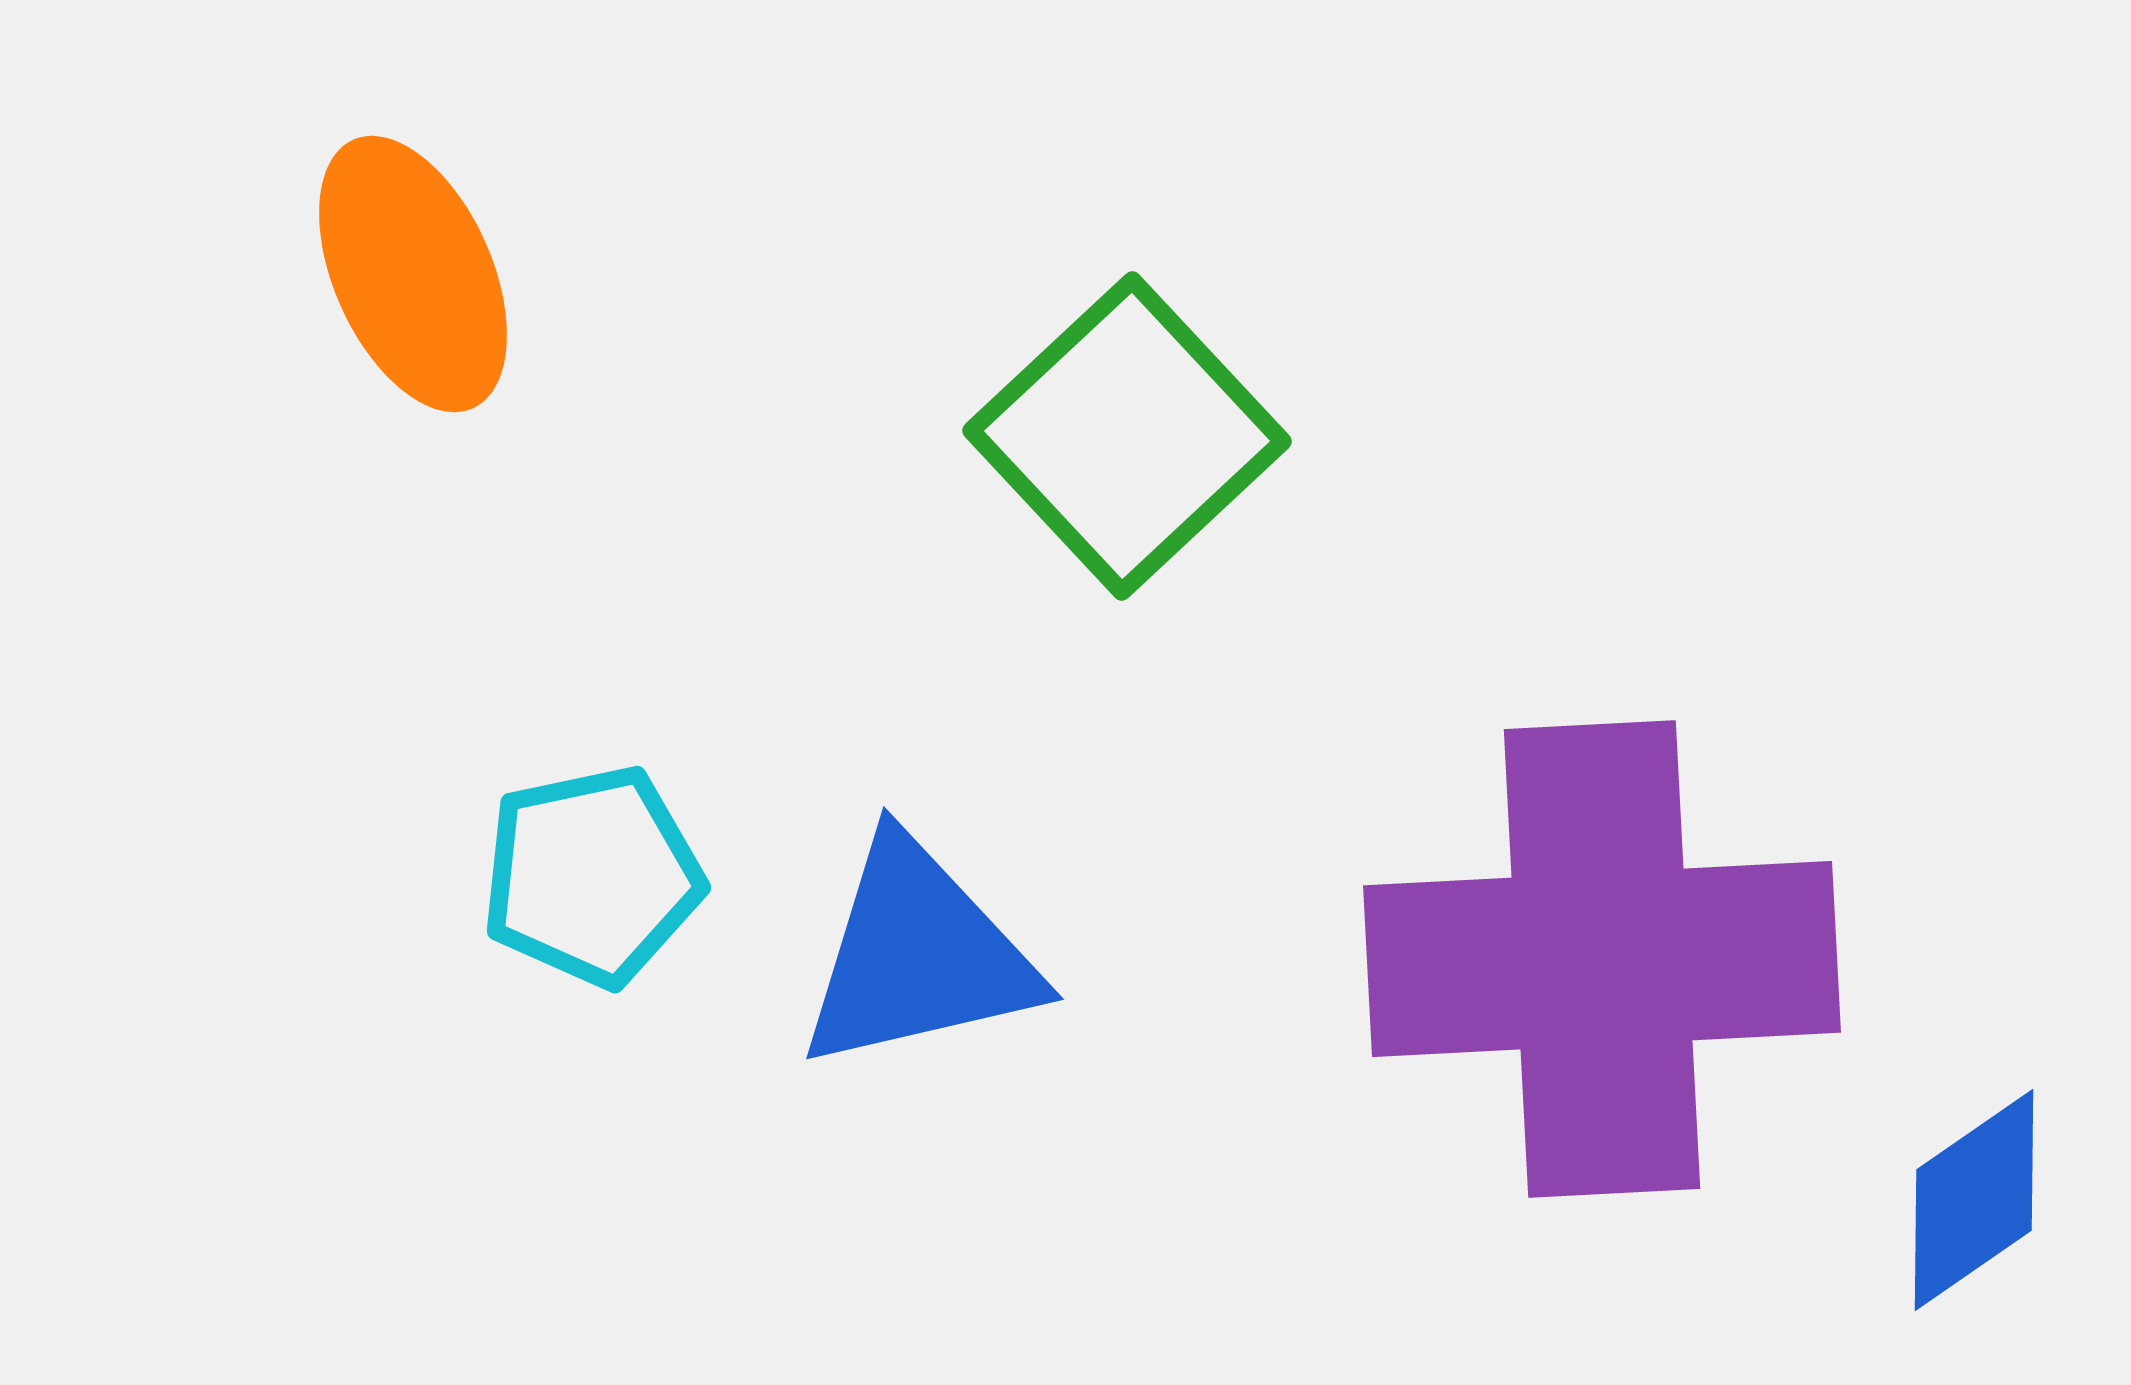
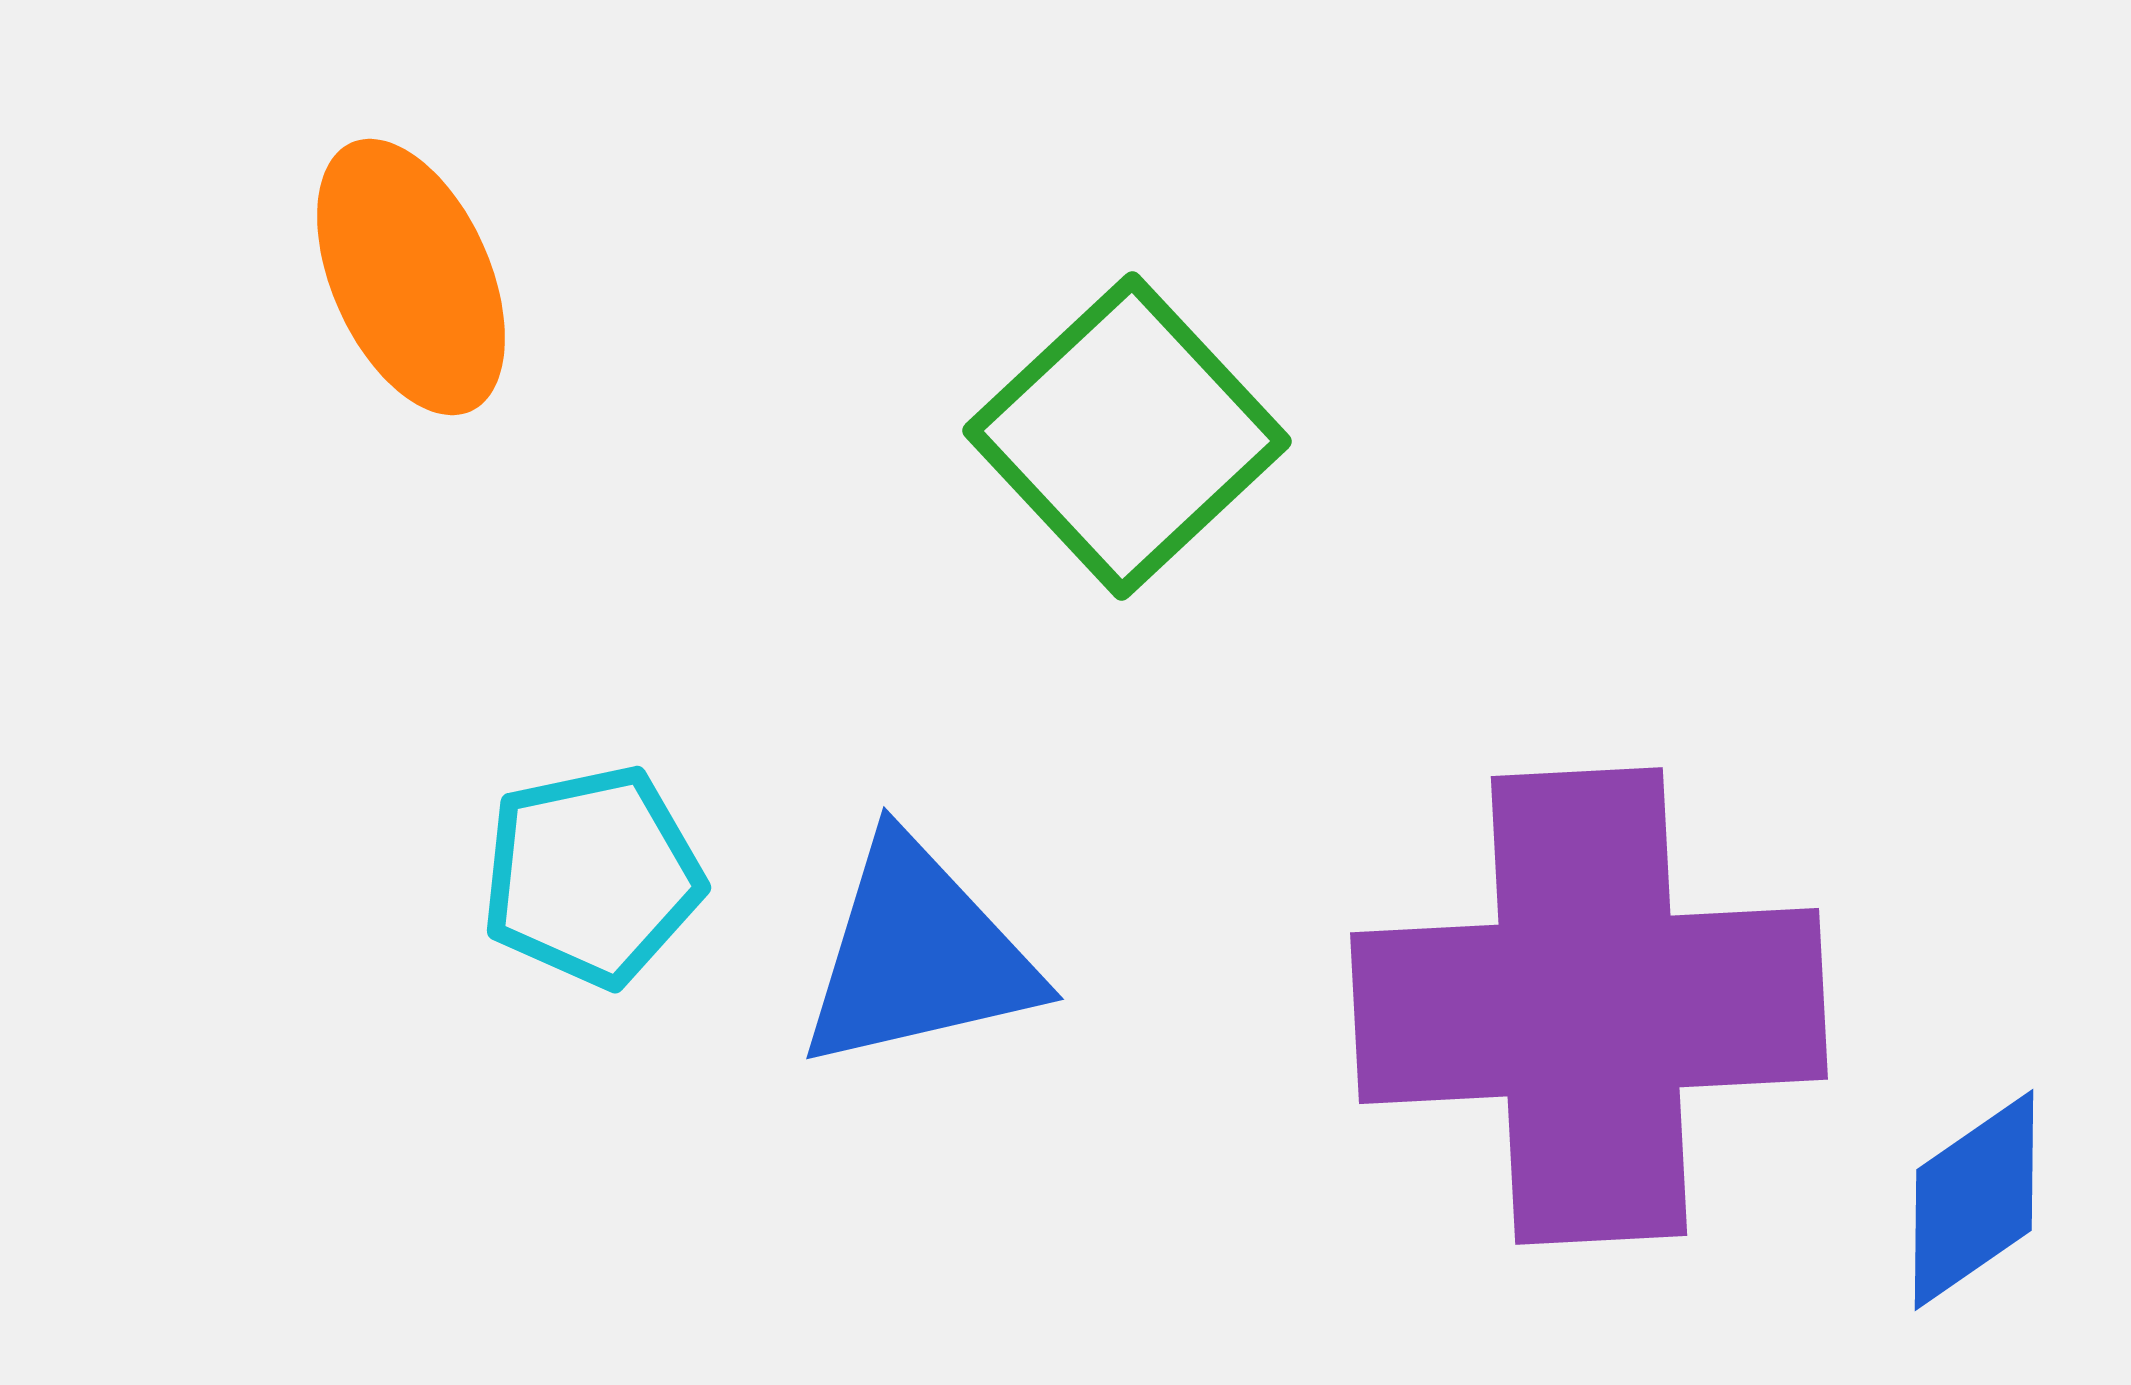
orange ellipse: moved 2 px left, 3 px down
purple cross: moved 13 px left, 47 px down
